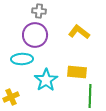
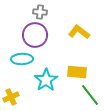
gray cross: moved 1 px right, 1 px down
green line: moved 1 px up; rotated 40 degrees counterclockwise
